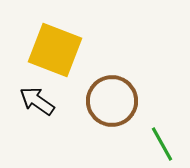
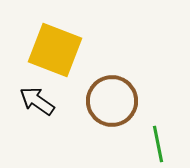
green line: moved 4 px left; rotated 18 degrees clockwise
